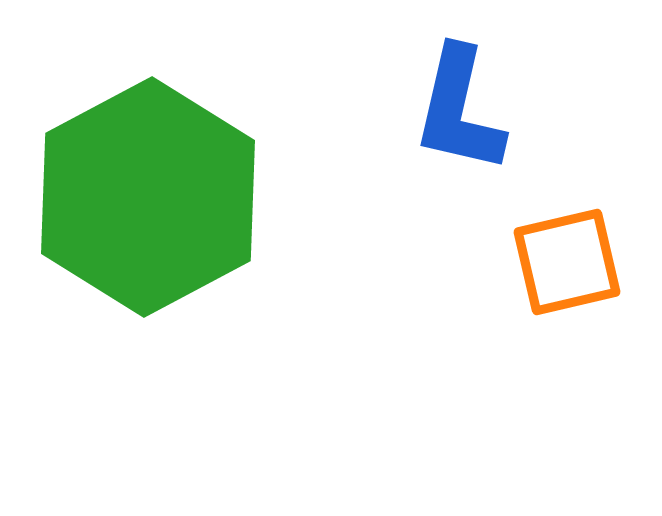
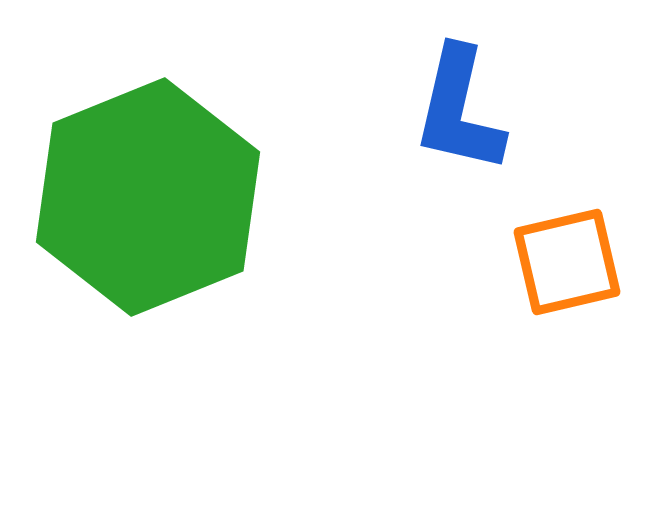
green hexagon: rotated 6 degrees clockwise
